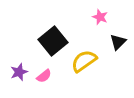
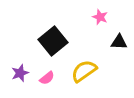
black triangle: moved 1 px right; rotated 48 degrees clockwise
yellow semicircle: moved 10 px down
purple star: moved 1 px right, 1 px down
pink semicircle: moved 3 px right, 2 px down
